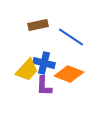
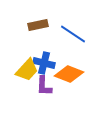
blue line: moved 2 px right, 3 px up
